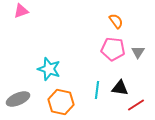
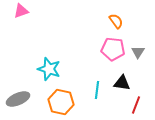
black triangle: moved 2 px right, 5 px up
red line: rotated 36 degrees counterclockwise
